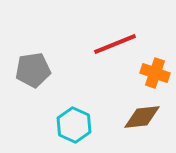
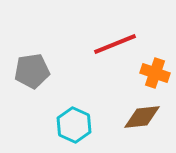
gray pentagon: moved 1 px left, 1 px down
